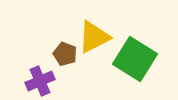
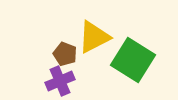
green square: moved 2 px left, 1 px down
purple cross: moved 20 px right
